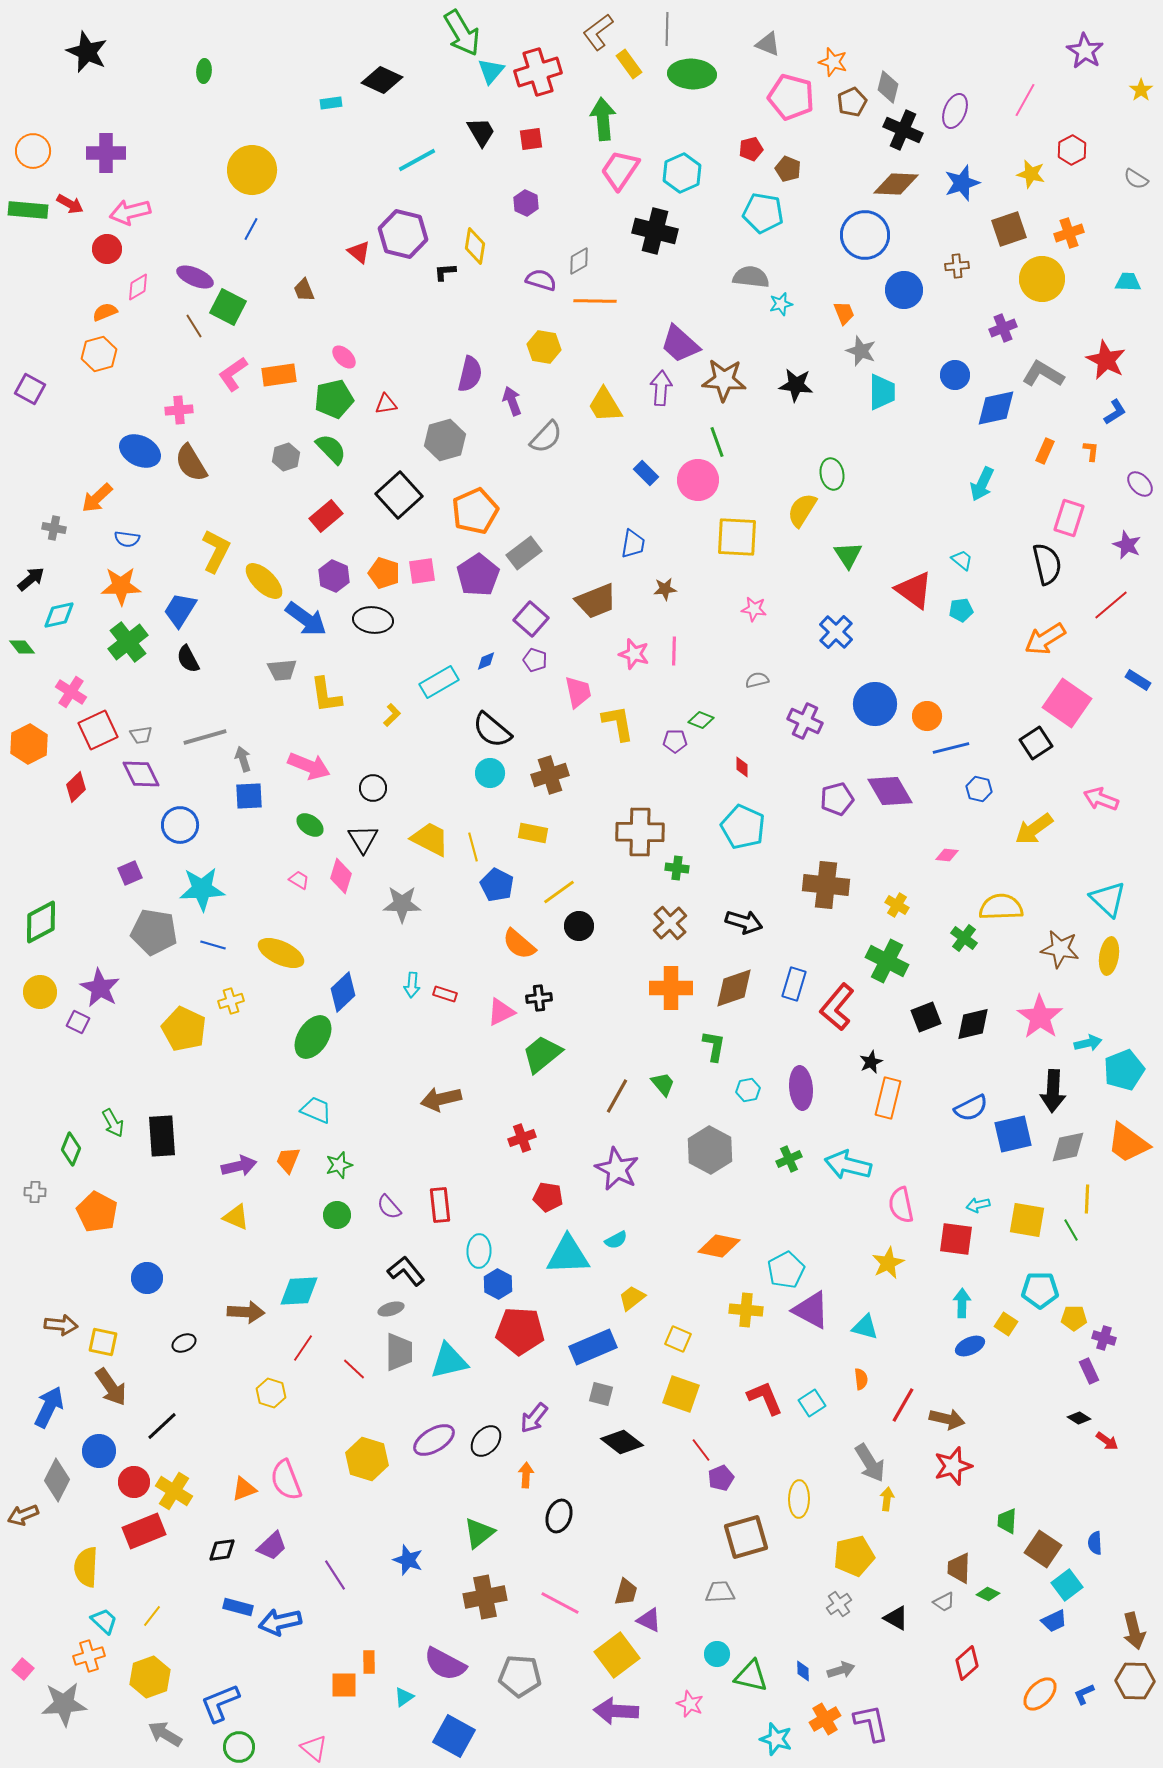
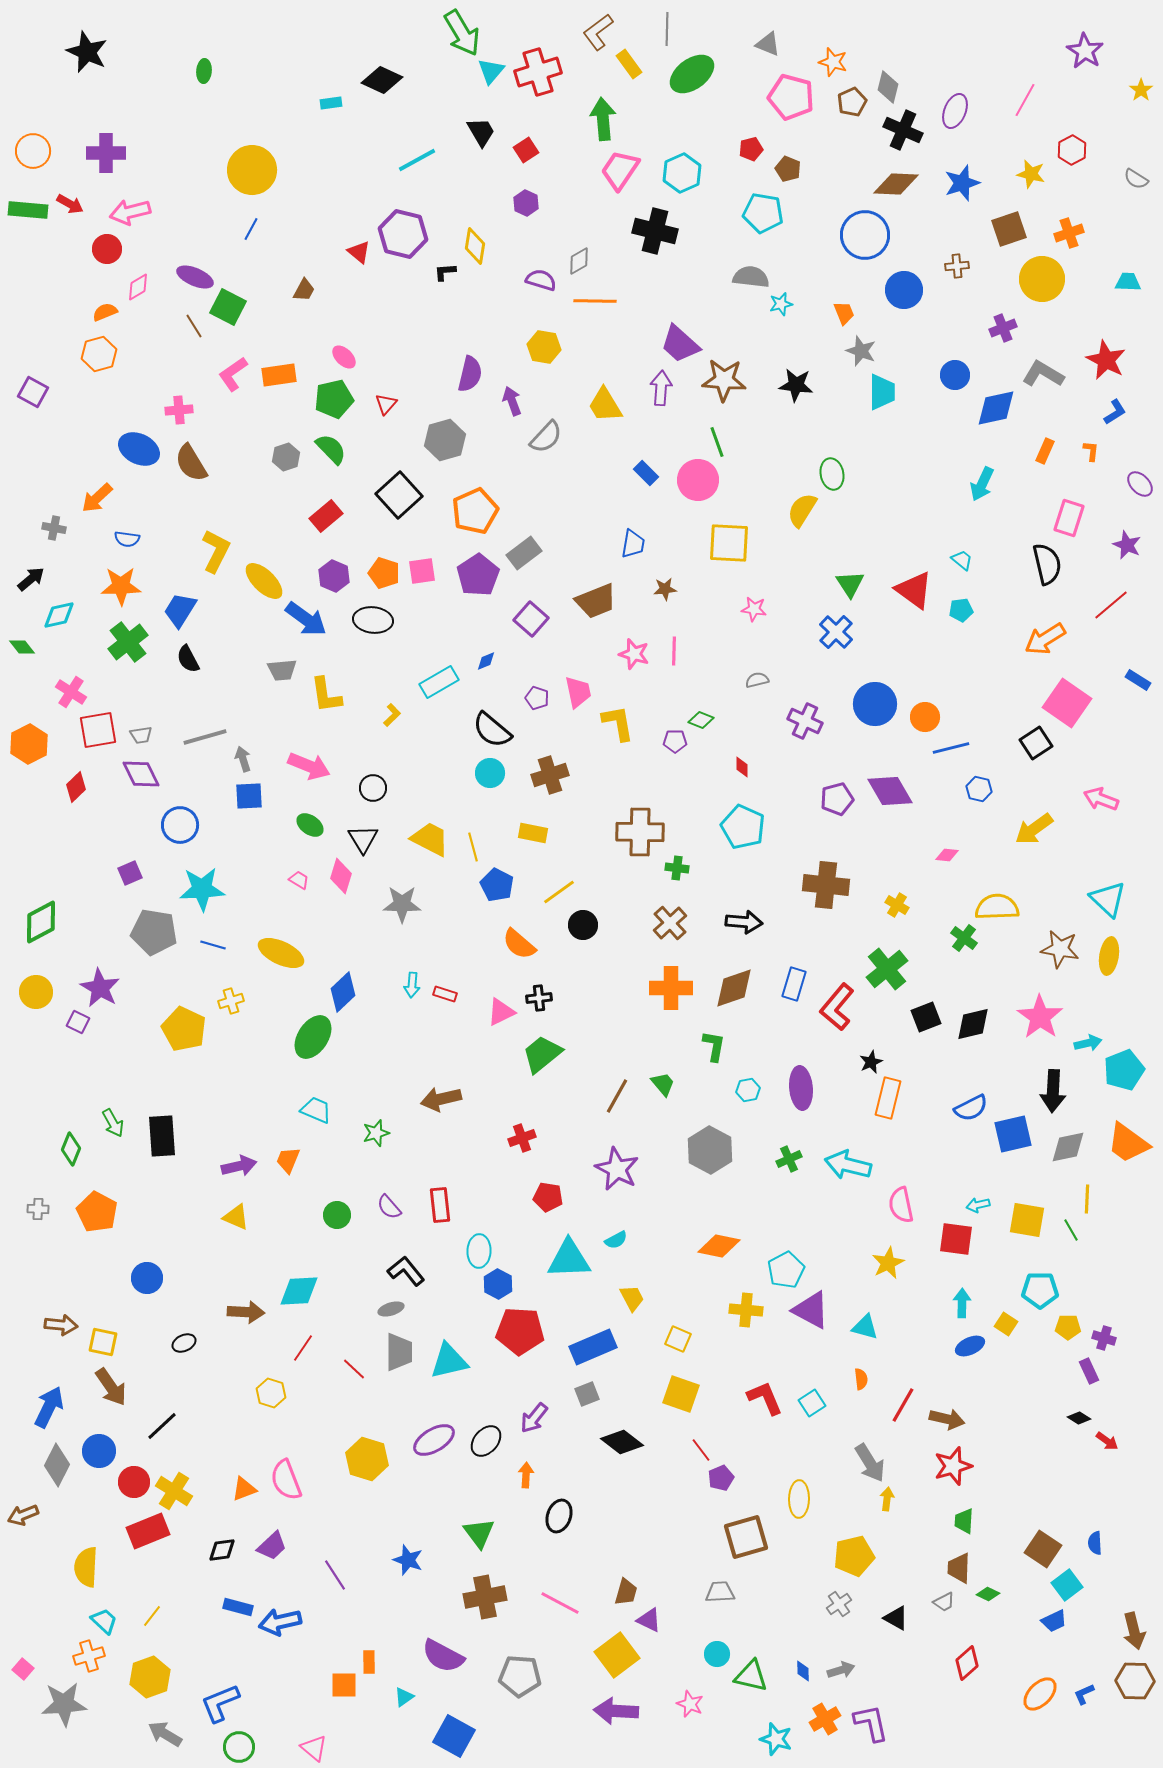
green ellipse at (692, 74): rotated 39 degrees counterclockwise
red square at (531, 139): moved 5 px left, 11 px down; rotated 25 degrees counterclockwise
brown trapezoid at (304, 290): rotated 130 degrees counterclockwise
purple square at (30, 389): moved 3 px right, 3 px down
red triangle at (386, 404): rotated 40 degrees counterclockwise
blue ellipse at (140, 451): moved 1 px left, 2 px up
yellow square at (737, 537): moved 8 px left, 6 px down
green triangle at (848, 555): moved 2 px right, 29 px down
purple pentagon at (535, 660): moved 2 px right, 38 px down
orange circle at (927, 716): moved 2 px left, 1 px down
red square at (98, 730): rotated 15 degrees clockwise
yellow semicircle at (1001, 907): moved 4 px left
black arrow at (744, 922): rotated 12 degrees counterclockwise
black circle at (579, 926): moved 4 px right, 1 px up
green cross at (887, 961): moved 8 px down; rotated 24 degrees clockwise
yellow circle at (40, 992): moved 4 px left
green star at (339, 1165): moved 37 px right, 32 px up
gray cross at (35, 1192): moved 3 px right, 17 px down
cyan triangle at (568, 1255): moved 1 px right, 4 px down
yellow trapezoid at (632, 1298): rotated 100 degrees clockwise
yellow pentagon at (1074, 1318): moved 6 px left, 9 px down
gray square at (601, 1394): moved 14 px left; rotated 35 degrees counterclockwise
gray diamond at (57, 1480): moved 15 px up
green trapezoid at (1007, 1521): moved 43 px left
red rectangle at (144, 1531): moved 4 px right
green triangle at (479, 1533): rotated 28 degrees counterclockwise
purple semicircle at (445, 1664): moved 2 px left, 8 px up
